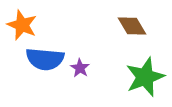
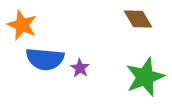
brown diamond: moved 6 px right, 7 px up
